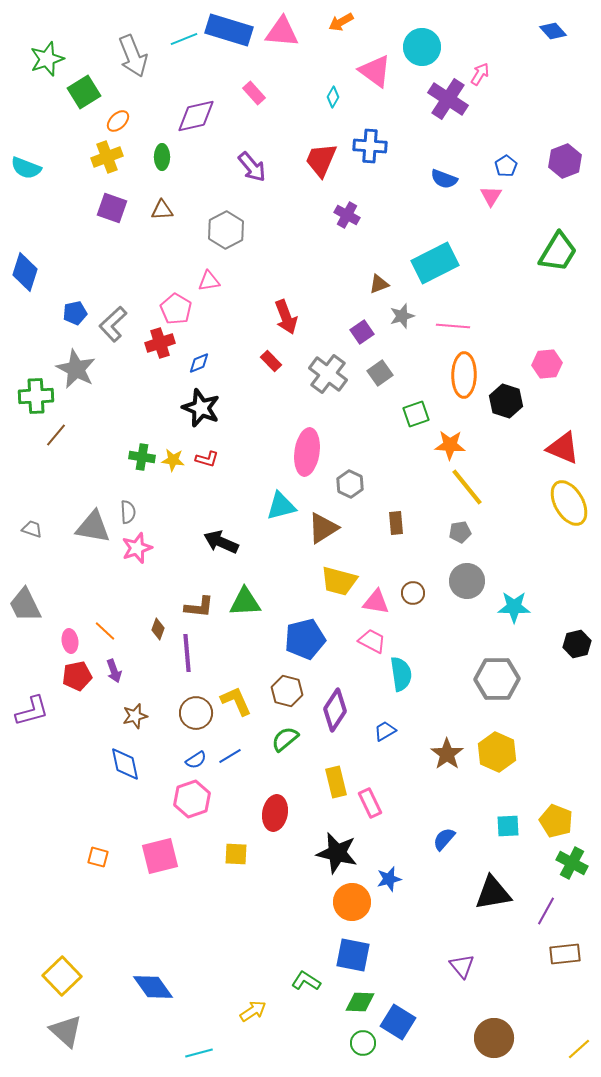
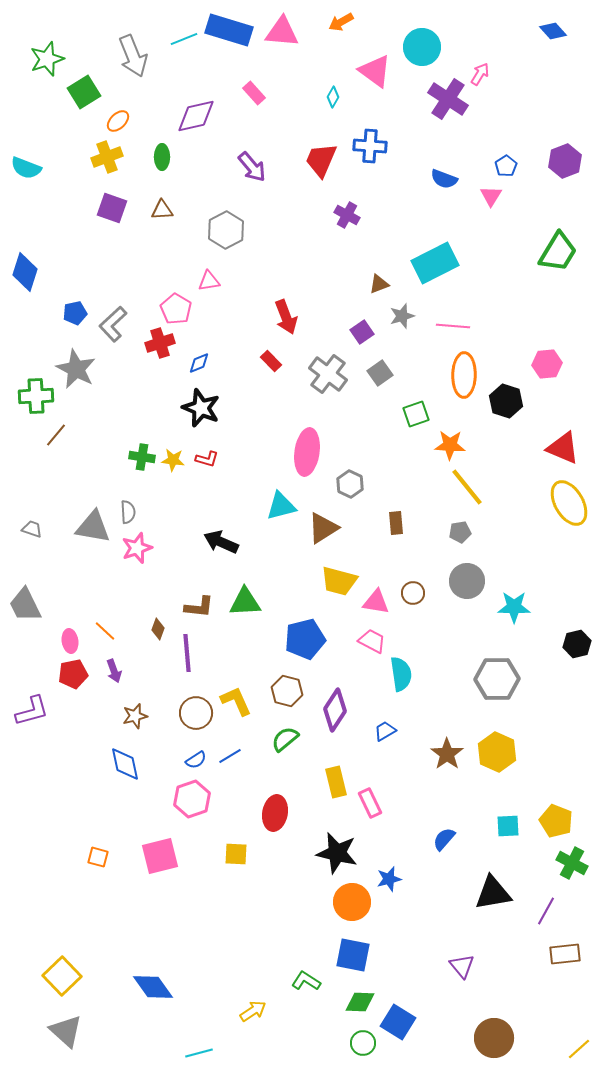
red pentagon at (77, 676): moved 4 px left, 2 px up
